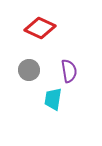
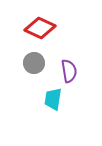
gray circle: moved 5 px right, 7 px up
